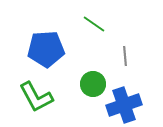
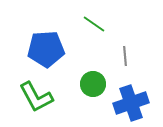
blue cross: moved 7 px right, 2 px up
